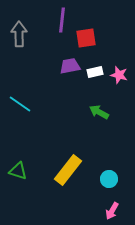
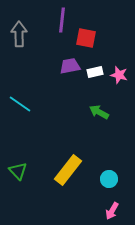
red square: rotated 20 degrees clockwise
green triangle: rotated 30 degrees clockwise
